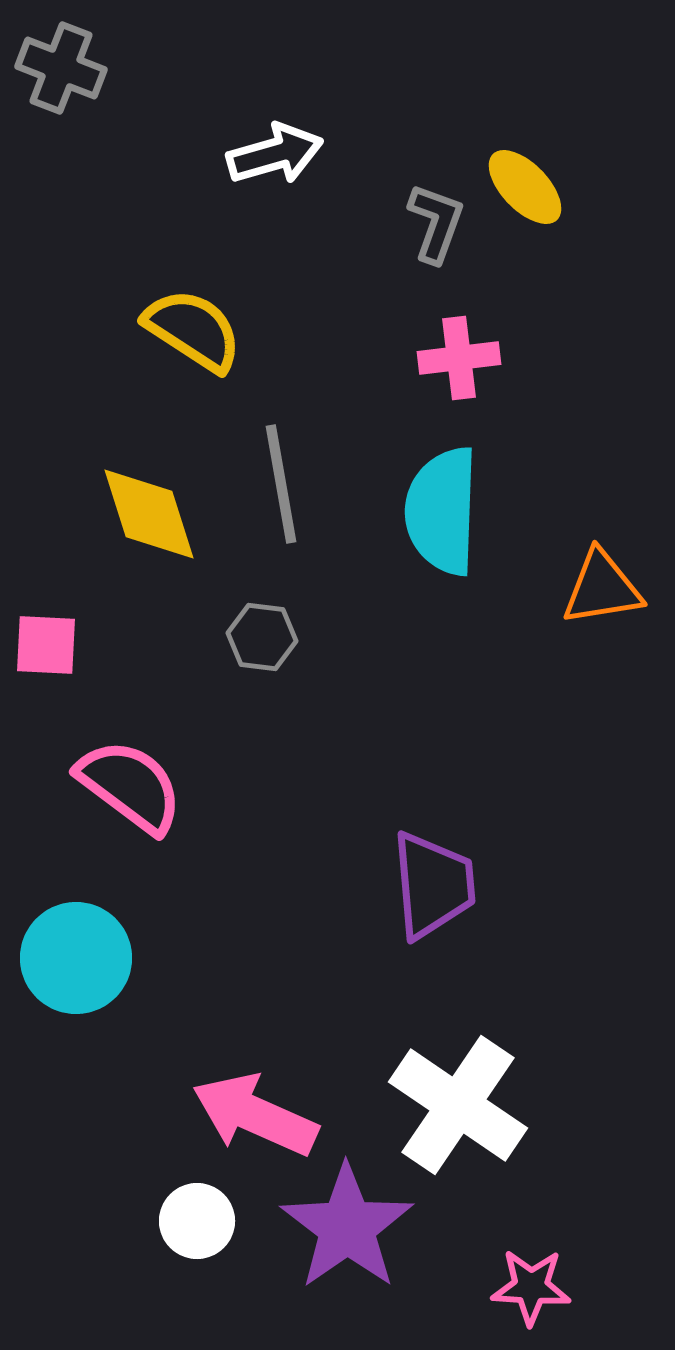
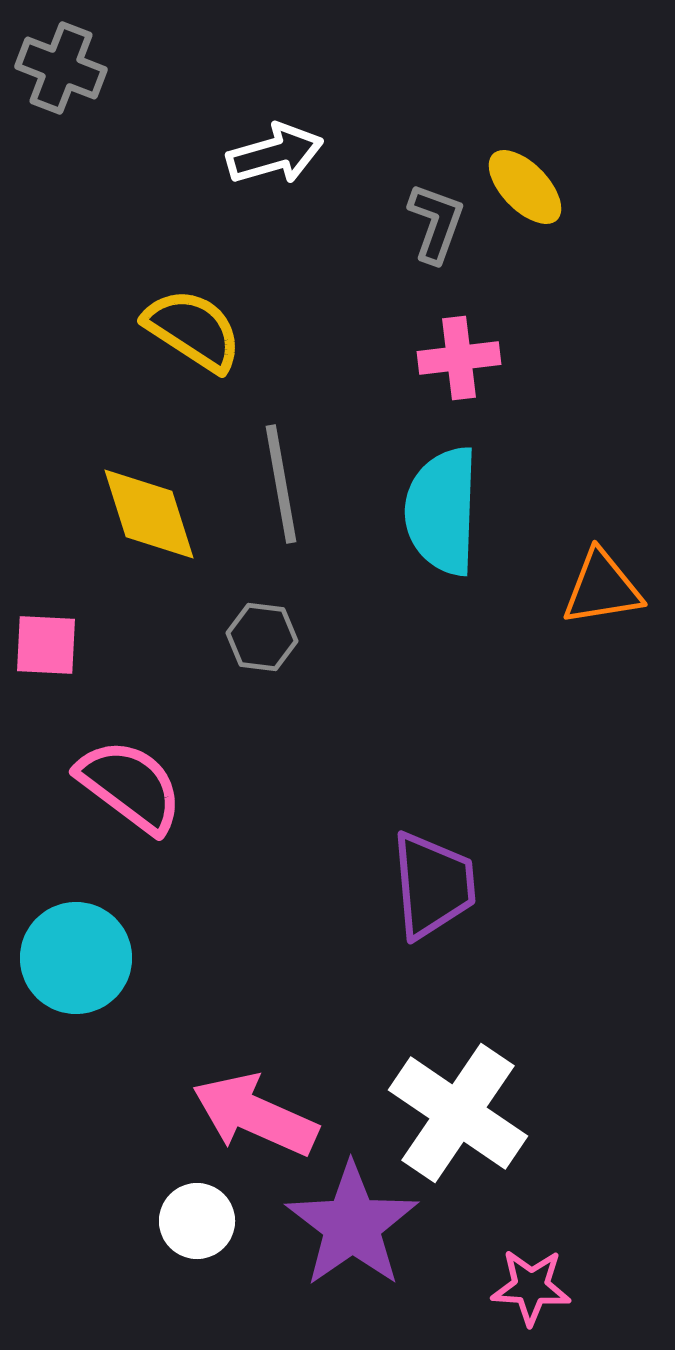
white cross: moved 8 px down
purple star: moved 5 px right, 2 px up
